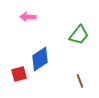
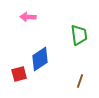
green trapezoid: rotated 45 degrees counterclockwise
brown line: rotated 40 degrees clockwise
